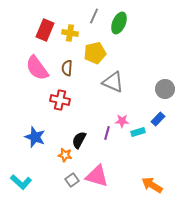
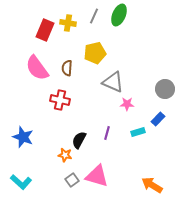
green ellipse: moved 8 px up
yellow cross: moved 2 px left, 10 px up
pink star: moved 5 px right, 17 px up
blue star: moved 12 px left
